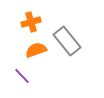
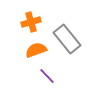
gray rectangle: moved 2 px up
purple line: moved 25 px right
